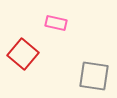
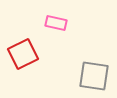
red square: rotated 24 degrees clockwise
